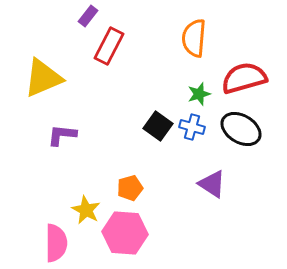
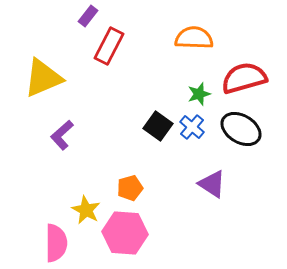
orange semicircle: rotated 87 degrees clockwise
blue cross: rotated 25 degrees clockwise
purple L-shape: rotated 48 degrees counterclockwise
